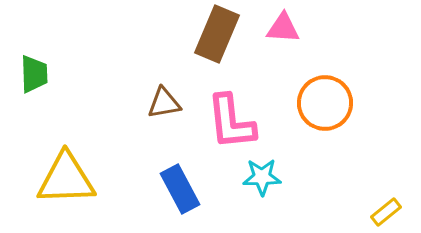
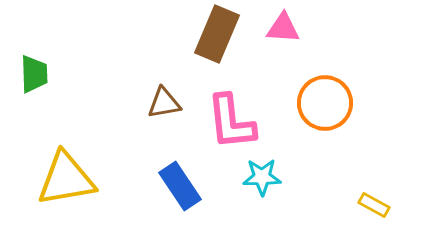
yellow triangle: rotated 8 degrees counterclockwise
blue rectangle: moved 3 px up; rotated 6 degrees counterclockwise
yellow rectangle: moved 12 px left, 7 px up; rotated 68 degrees clockwise
